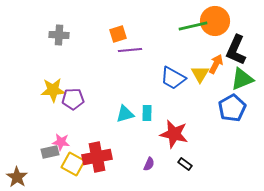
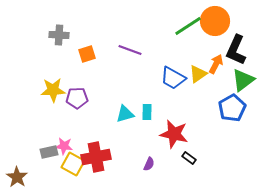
green line: moved 5 px left; rotated 20 degrees counterclockwise
orange square: moved 31 px left, 20 px down
purple line: rotated 25 degrees clockwise
yellow triangle: moved 2 px left; rotated 24 degrees clockwise
green triangle: moved 1 px right, 1 px down; rotated 15 degrees counterclockwise
purple pentagon: moved 4 px right, 1 px up
cyan rectangle: moved 1 px up
pink star: moved 3 px right, 4 px down
gray rectangle: moved 1 px left
red cross: moved 1 px left
black rectangle: moved 4 px right, 6 px up
